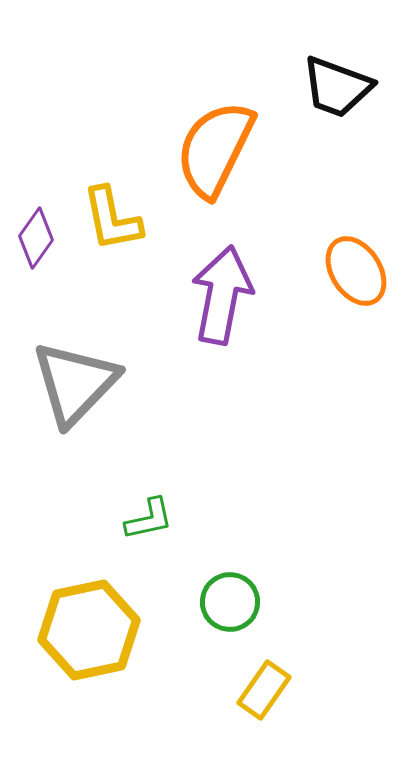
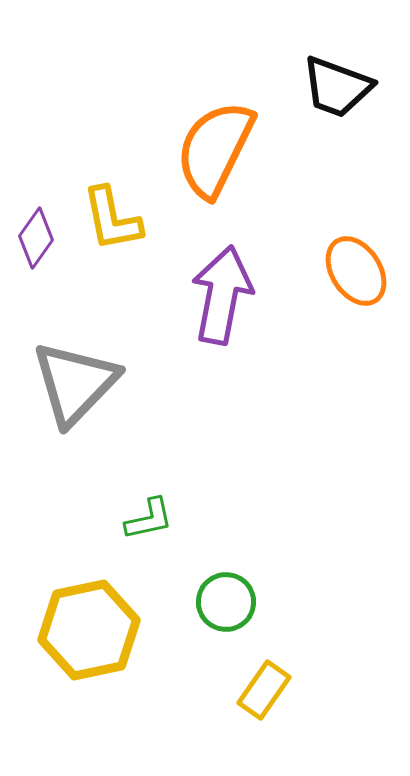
green circle: moved 4 px left
